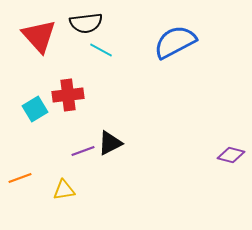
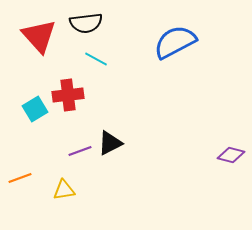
cyan line: moved 5 px left, 9 px down
purple line: moved 3 px left
